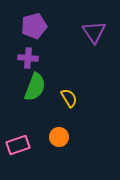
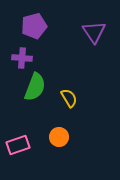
purple cross: moved 6 px left
